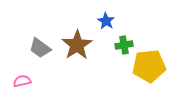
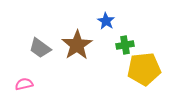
green cross: moved 1 px right
yellow pentagon: moved 5 px left, 3 px down
pink semicircle: moved 2 px right, 3 px down
